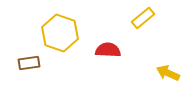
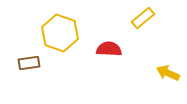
red semicircle: moved 1 px right, 1 px up
